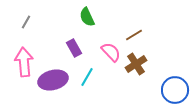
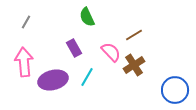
brown cross: moved 2 px left, 1 px down
